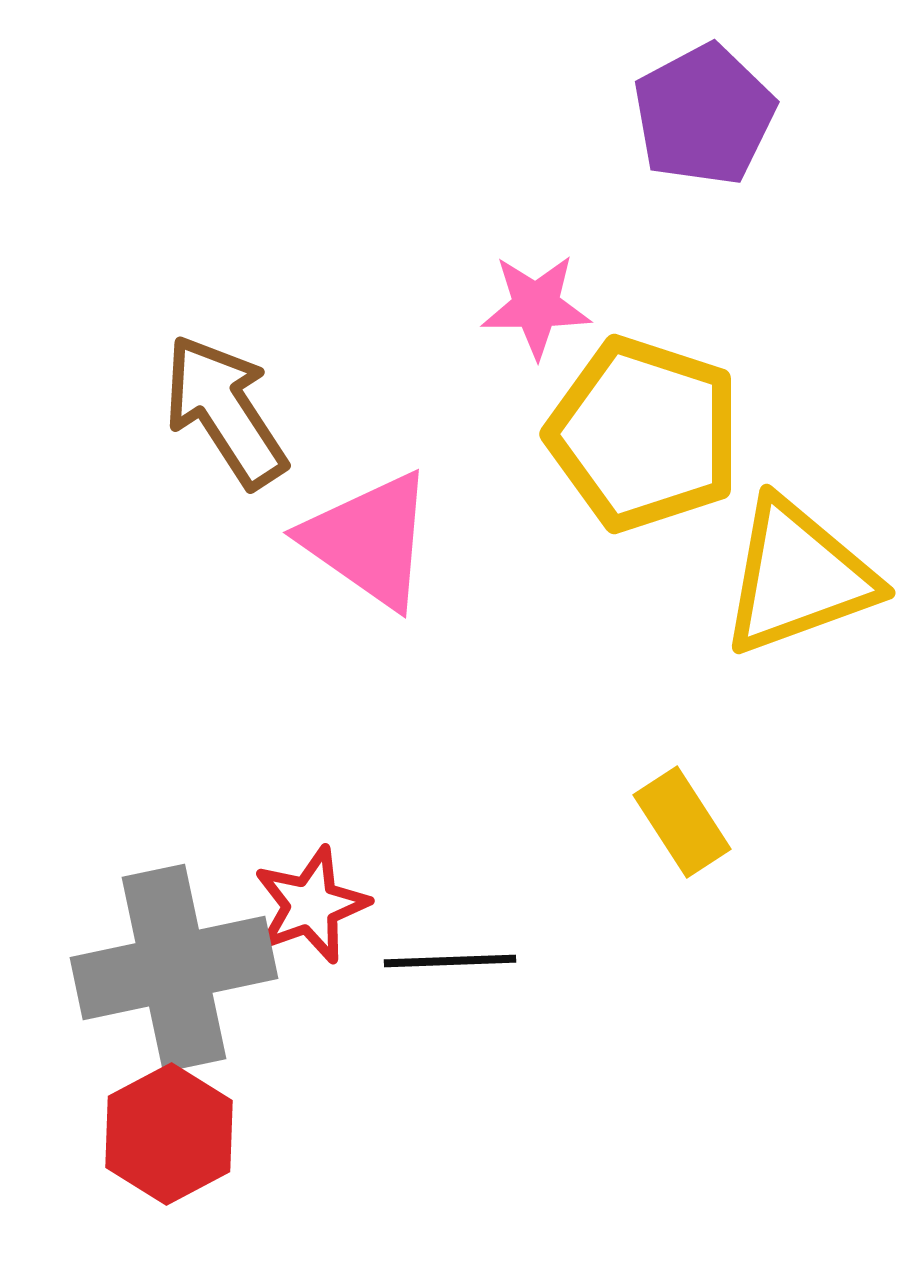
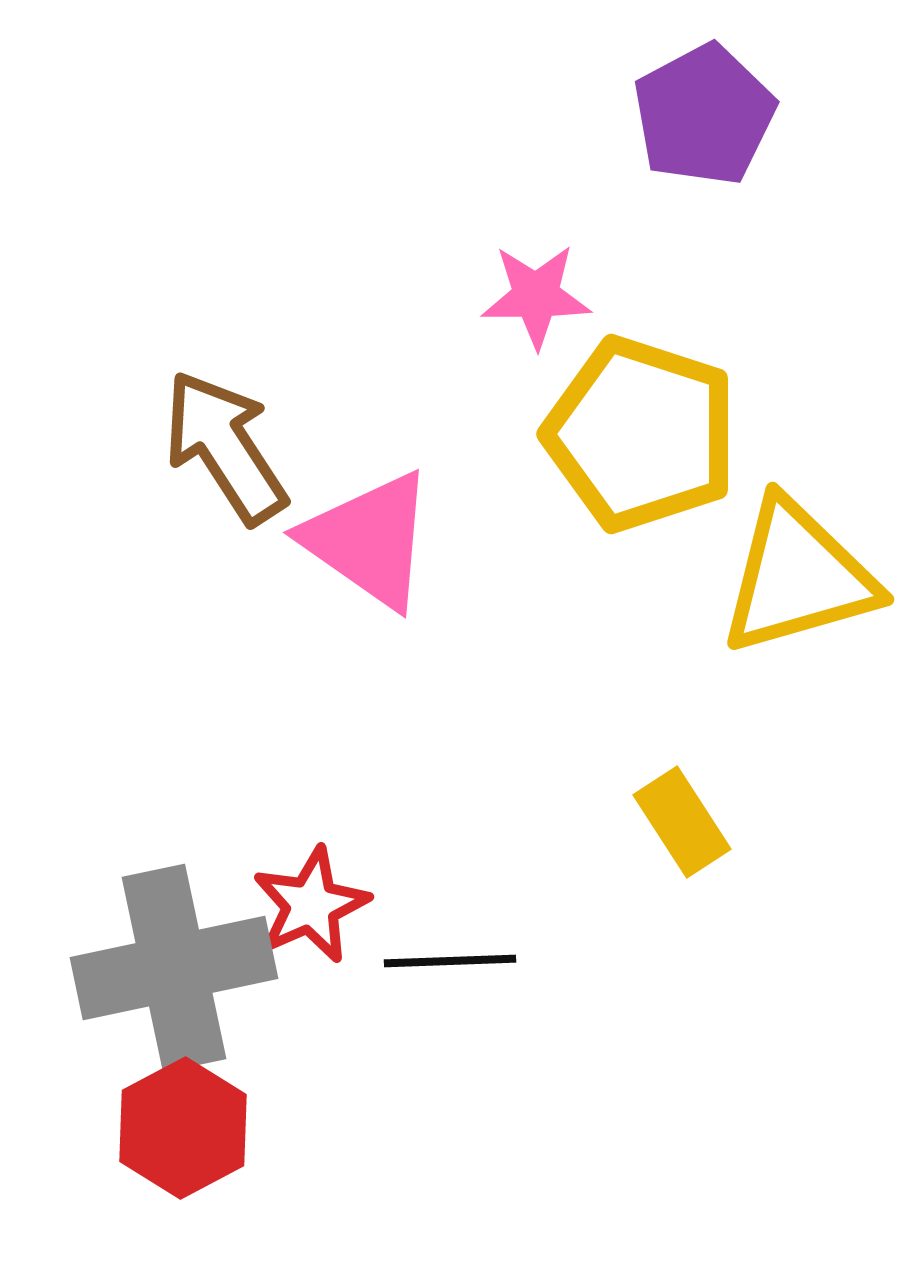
pink star: moved 10 px up
brown arrow: moved 36 px down
yellow pentagon: moved 3 px left
yellow triangle: rotated 4 degrees clockwise
red star: rotated 4 degrees counterclockwise
red hexagon: moved 14 px right, 6 px up
